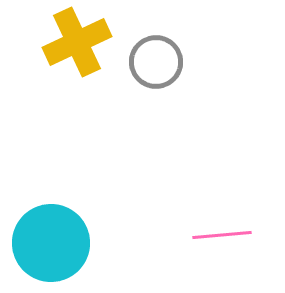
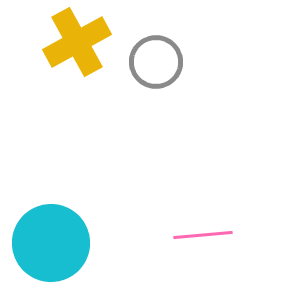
yellow cross: rotated 4 degrees counterclockwise
pink line: moved 19 px left
